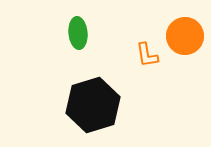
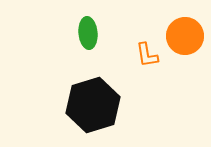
green ellipse: moved 10 px right
